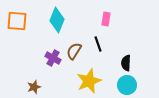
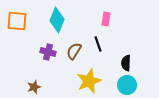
purple cross: moved 5 px left, 6 px up; rotated 14 degrees counterclockwise
